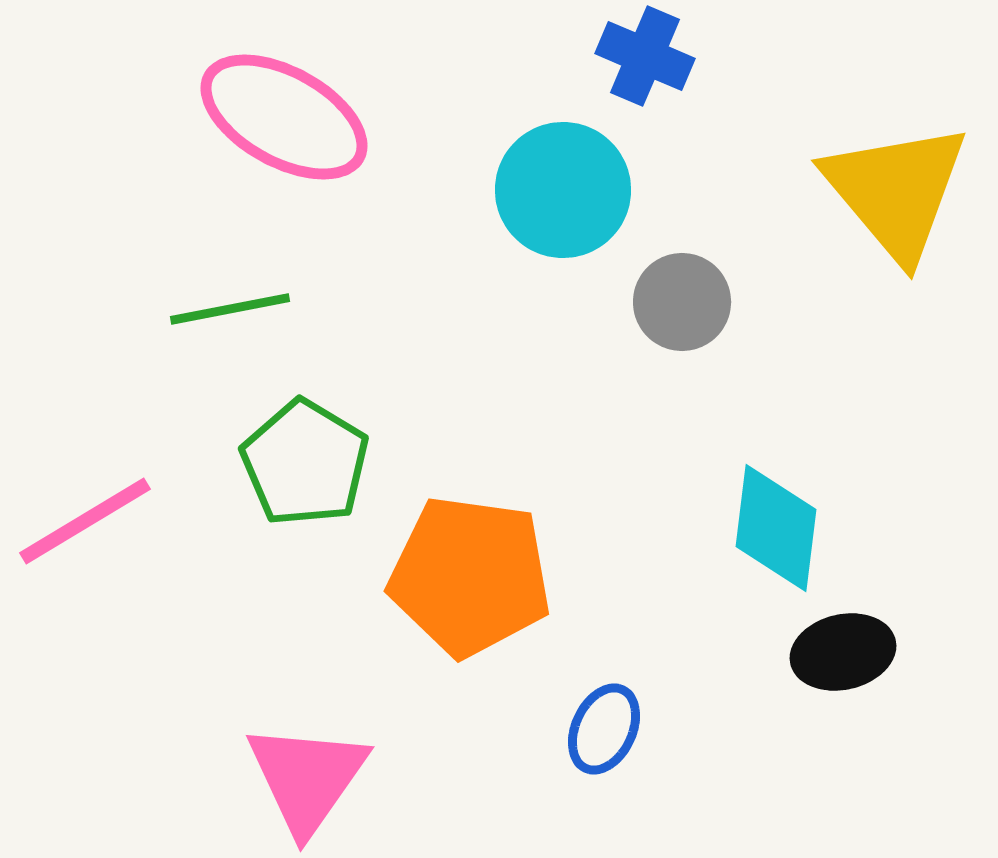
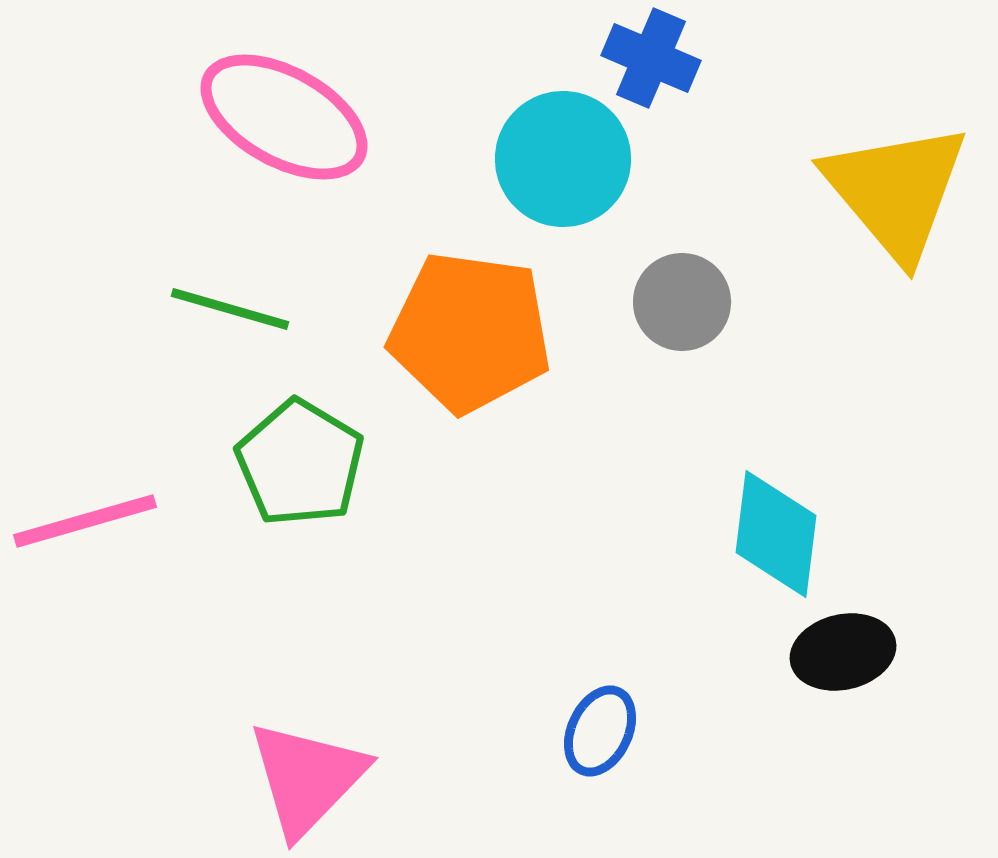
blue cross: moved 6 px right, 2 px down
cyan circle: moved 31 px up
green line: rotated 27 degrees clockwise
green pentagon: moved 5 px left
pink line: rotated 15 degrees clockwise
cyan diamond: moved 6 px down
orange pentagon: moved 244 px up
blue ellipse: moved 4 px left, 2 px down
pink triangle: rotated 9 degrees clockwise
